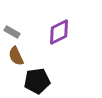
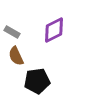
purple diamond: moved 5 px left, 2 px up
